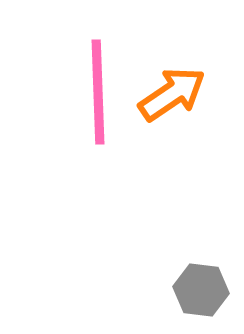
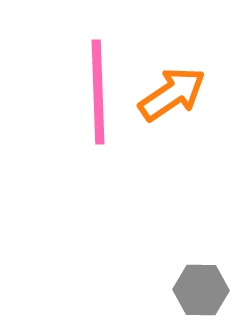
gray hexagon: rotated 6 degrees counterclockwise
